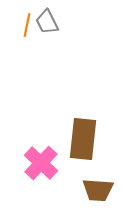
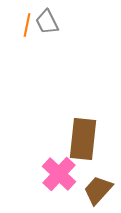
pink cross: moved 18 px right, 11 px down
brown trapezoid: rotated 128 degrees clockwise
